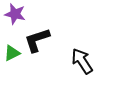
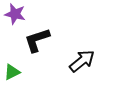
green triangle: moved 19 px down
black arrow: rotated 84 degrees clockwise
